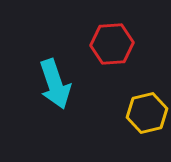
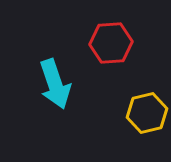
red hexagon: moved 1 px left, 1 px up
